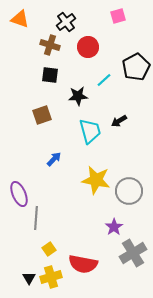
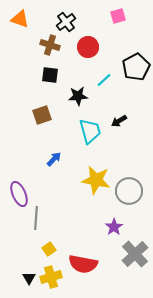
gray cross: moved 2 px right, 1 px down; rotated 12 degrees counterclockwise
